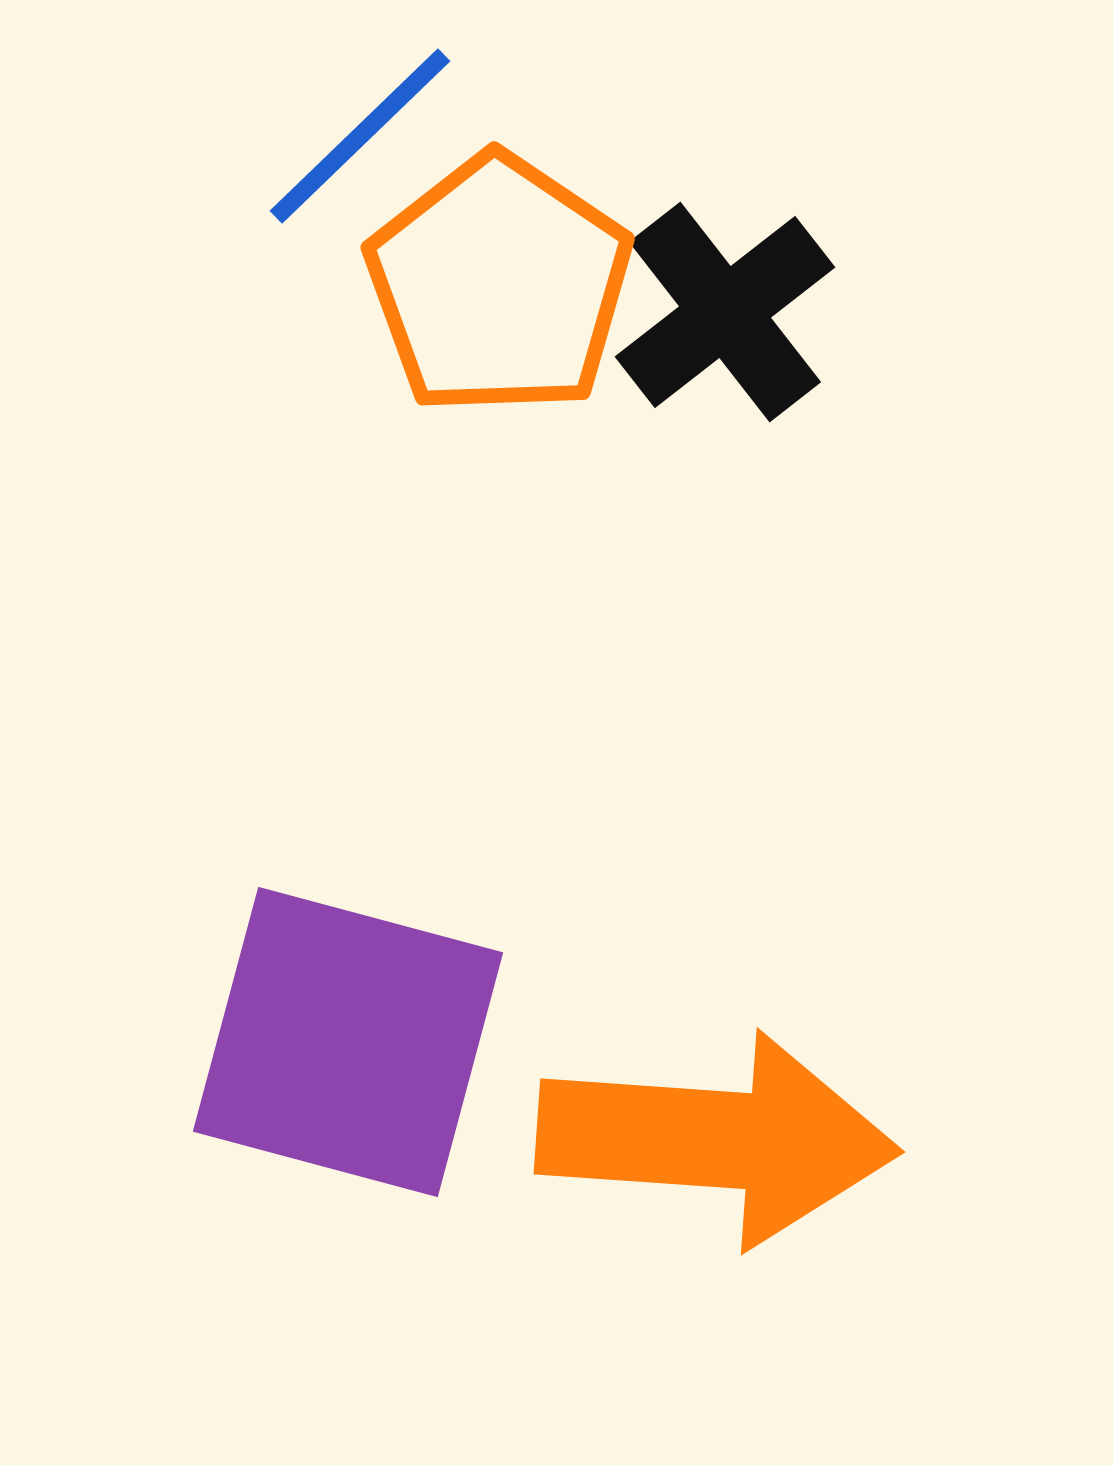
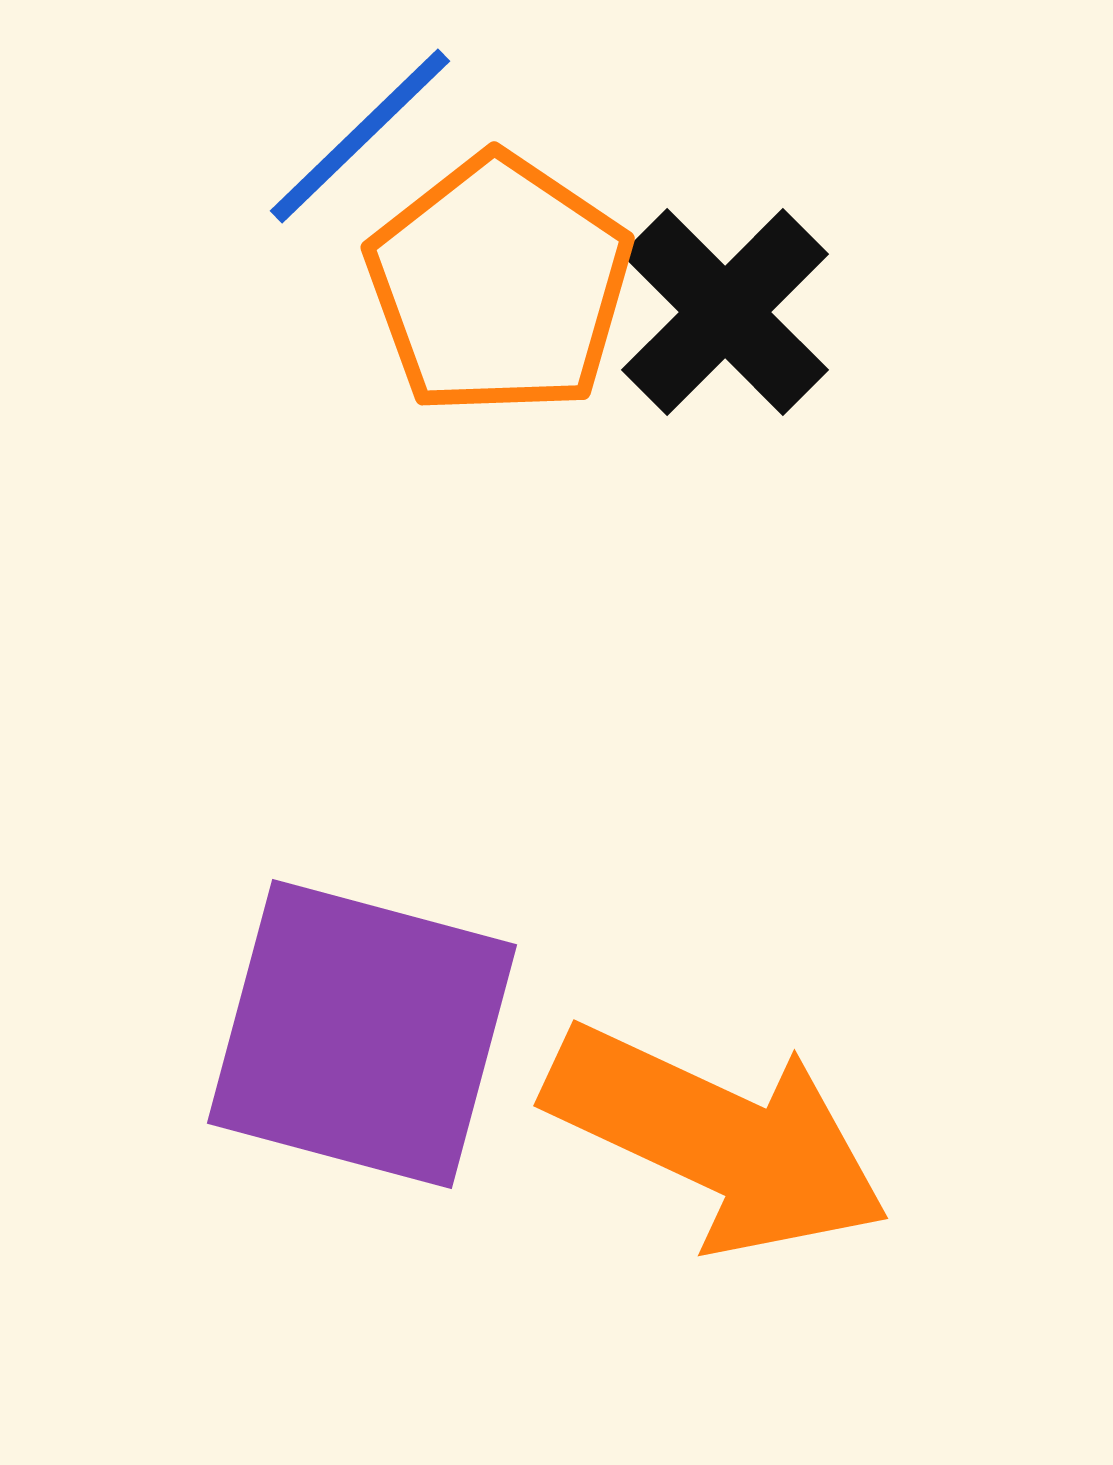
black cross: rotated 7 degrees counterclockwise
purple square: moved 14 px right, 8 px up
orange arrow: rotated 21 degrees clockwise
